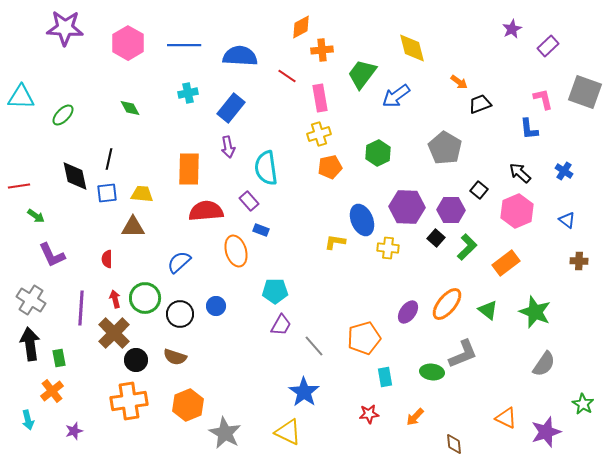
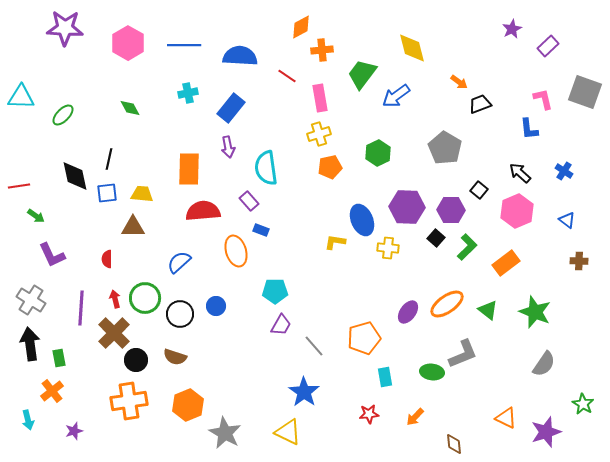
red semicircle at (206, 211): moved 3 px left
orange ellipse at (447, 304): rotated 16 degrees clockwise
